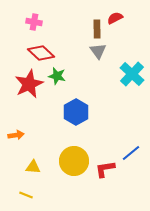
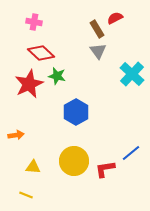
brown rectangle: rotated 30 degrees counterclockwise
